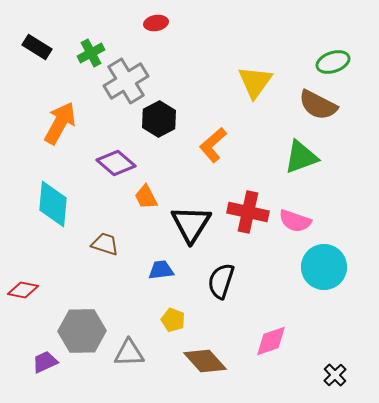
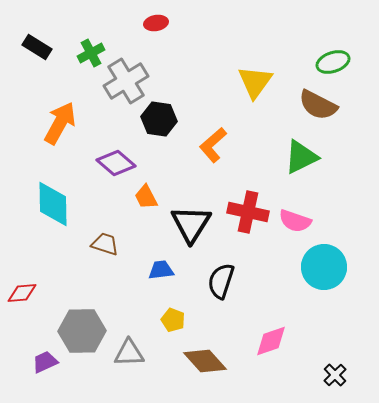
black hexagon: rotated 24 degrees counterclockwise
green triangle: rotated 6 degrees counterclockwise
cyan diamond: rotated 6 degrees counterclockwise
red diamond: moved 1 px left, 3 px down; rotated 16 degrees counterclockwise
